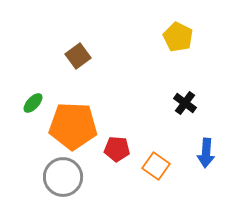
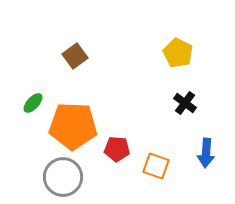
yellow pentagon: moved 16 px down
brown square: moved 3 px left
orange square: rotated 16 degrees counterclockwise
